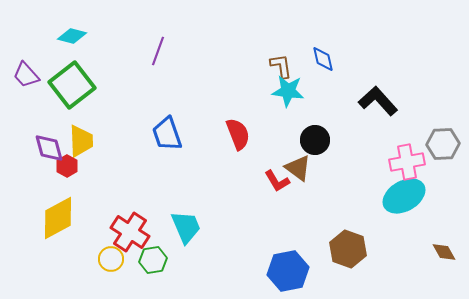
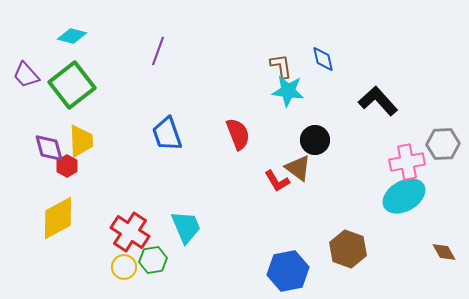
yellow circle: moved 13 px right, 8 px down
